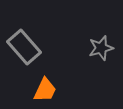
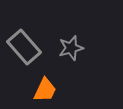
gray star: moved 30 px left
